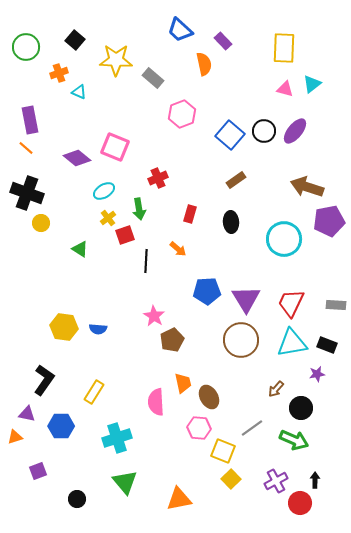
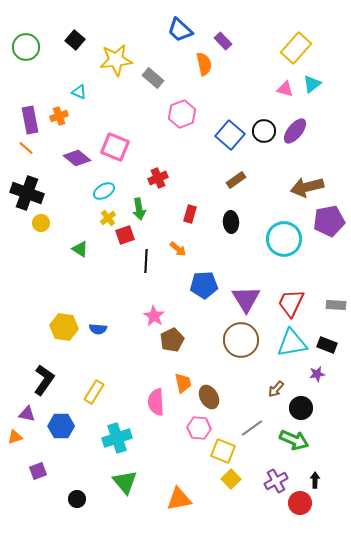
yellow rectangle at (284, 48): moved 12 px right; rotated 40 degrees clockwise
yellow star at (116, 60): rotated 8 degrees counterclockwise
orange cross at (59, 73): moved 43 px down
brown arrow at (307, 187): rotated 32 degrees counterclockwise
blue pentagon at (207, 291): moved 3 px left, 6 px up
